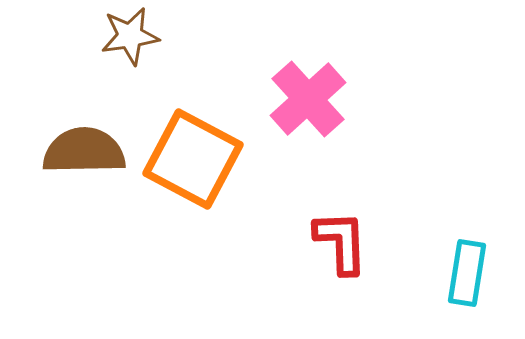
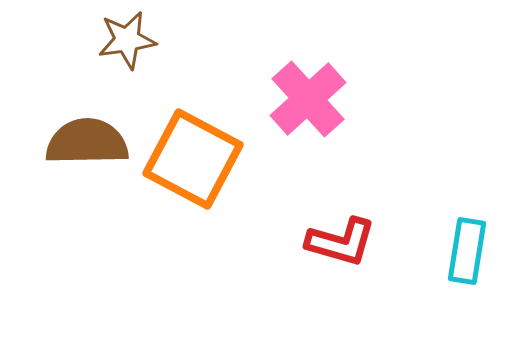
brown star: moved 3 px left, 4 px down
brown semicircle: moved 3 px right, 9 px up
red L-shape: rotated 108 degrees clockwise
cyan rectangle: moved 22 px up
